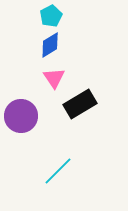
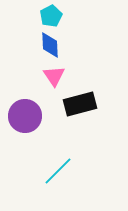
blue diamond: rotated 60 degrees counterclockwise
pink triangle: moved 2 px up
black rectangle: rotated 16 degrees clockwise
purple circle: moved 4 px right
